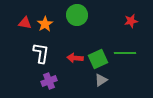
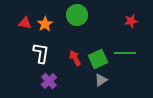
red arrow: rotated 56 degrees clockwise
purple cross: rotated 21 degrees counterclockwise
